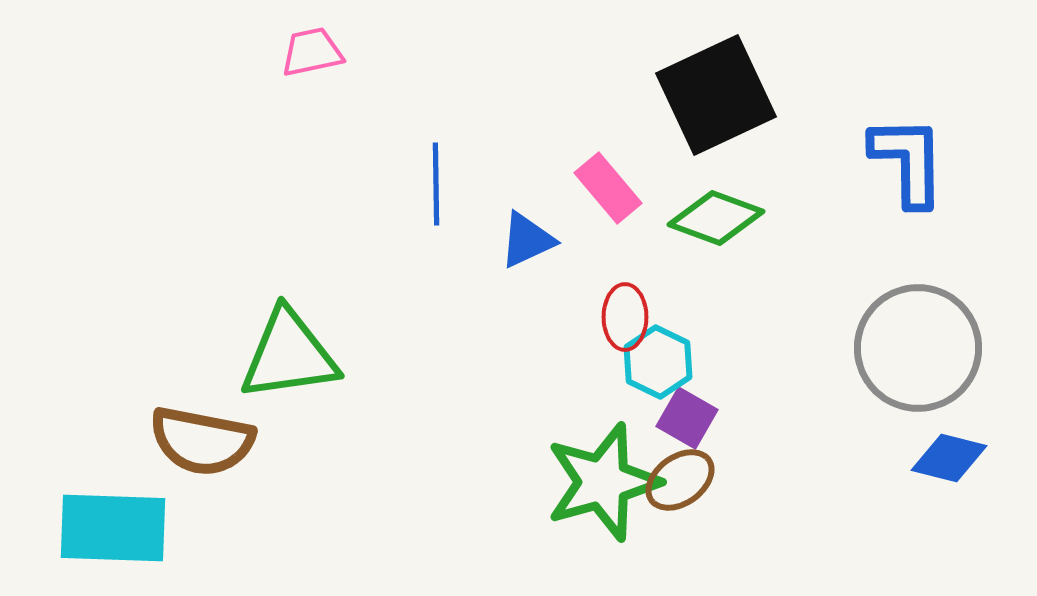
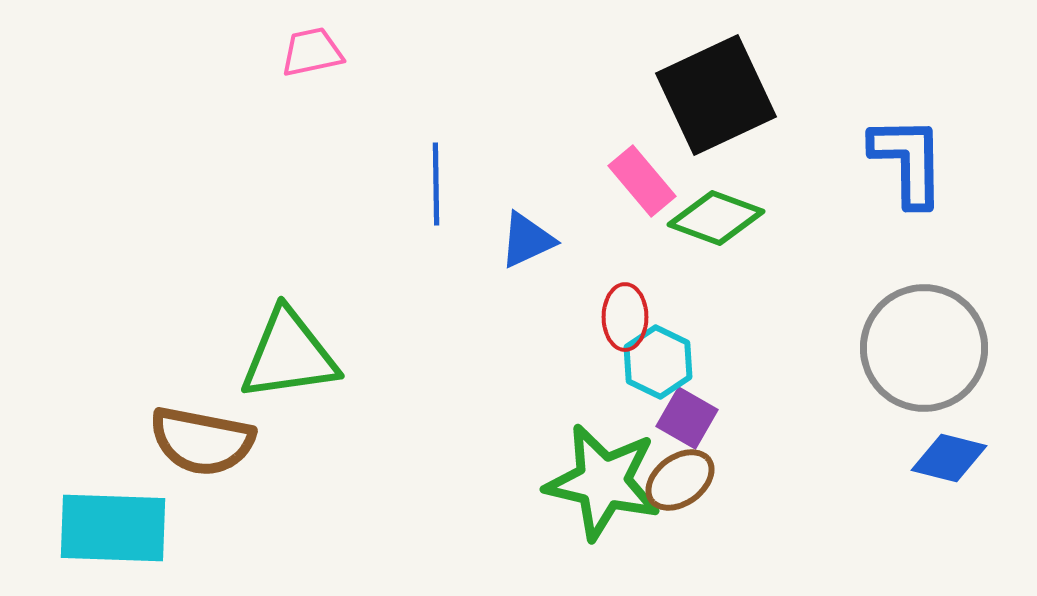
pink rectangle: moved 34 px right, 7 px up
gray circle: moved 6 px right
green star: rotated 29 degrees clockwise
